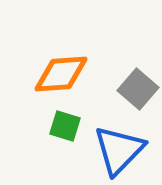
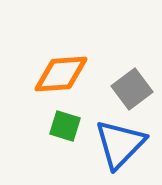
gray square: moved 6 px left; rotated 12 degrees clockwise
blue triangle: moved 1 px right, 6 px up
